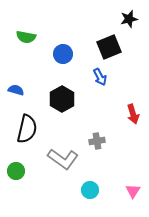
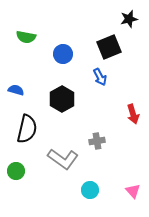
pink triangle: rotated 14 degrees counterclockwise
